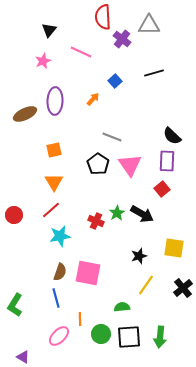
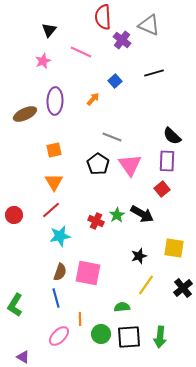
gray triangle: rotated 25 degrees clockwise
purple cross: moved 1 px down
green star: moved 2 px down
